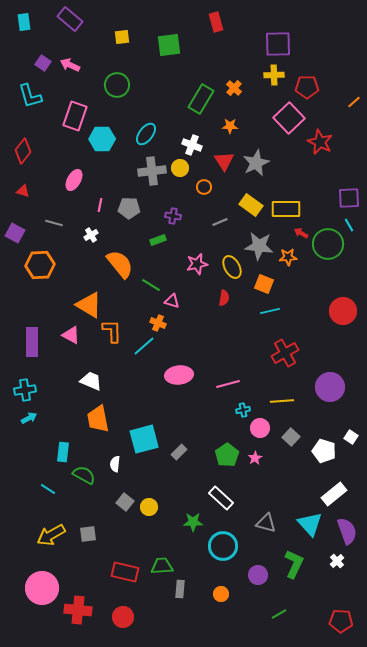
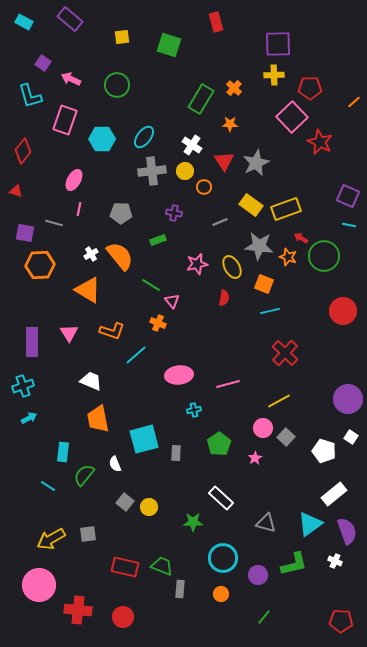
cyan rectangle at (24, 22): rotated 54 degrees counterclockwise
green square at (169, 45): rotated 25 degrees clockwise
pink arrow at (70, 65): moved 1 px right, 14 px down
red pentagon at (307, 87): moved 3 px right, 1 px down
pink rectangle at (75, 116): moved 10 px left, 4 px down
pink square at (289, 118): moved 3 px right, 1 px up
orange star at (230, 126): moved 2 px up
cyan ellipse at (146, 134): moved 2 px left, 3 px down
white cross at (192, 145): rotated 12 degrees clockwise
yellow circle at (180, 168): moved 5 px right, 3 px down
red triangle at (23, 191): moved 7 px left
purple square at (349, 198): moved 1 px left, 2 px up; rotated 25 degrees clockwise
pink line at (100, 205): moved 21 px left, 4 px down
gray pentagon at (129, 208): moved 8 px left, 5 px down
yellow rectangle at (286, 209): rotated 20 degrees counterclockwise
purple cross at (173, 216): moved 1 px right, 3 px up
cyan line at (349, 225): rotated 48 degrees counterclockwise
purple square at (15, 233): moved 10 px right; rotated 18 degrees counterclockwise
red arrow at (301, 233): moved 5 px down
white cross at (91, 235): moved 19 px down
green circle at (328, 244): moved 4 px left, 12 px down
orange star at (288, 257): rotated 24 degrees clockwise
orange semicircle at (120, 264): moved 8 px up
pink triangle at (172, 301): rotated 35 degrees clockwise
orange triangle at (89, 305): moved 1 px left, 15 px up
orange L-shape at (112, 331): rotated 110 degrees clockwise
pink triangle at (71, 335): moved 2 px left, 2 px up; rotated 30 degrees clockwise
cyan line at (144, 346): moved 8 px left, 9 px down
red cross at (285, 353): rotated 16 degrees counterclockwise
purple circle at (330, 387): moved 18 px right, 12 px down
cyan cross at (25, 390): moved 2 px left, 4 px up; rotated 10 degrees counterclockwise
yellow line at (282, 401): moved 3 px left; rotated 25 degrees counterclockwise
cyan cross at (243, 410): moved 49 px left
pink circle at (260, 428): moved 3 px right
gray square at (291, 437): moved 5 px left
gray rectangle at (179, 452): moved 3 px left, 1 px down; rotated 42 degrees counterclockwise
green pentagon at (227, 455): moved 8 px left, 11 px up
white semicircle at (115, 464): rotated 28 degrees counterclockwise
green semicircle at (84, 475): rotated 80 degrees counterclockwise
cyan line at (48, 489): moved 3 px up
cyan triangle at (310, 524): rotated 36 degrees clockwise
yellow arrow at (51, 535): moved 4 px down
cyan circle at (223, 546): moved 12 px down
white cross at (337, 561): moved 2 px left; rotated 24 degrees counterclockwise
green L-shape at (294, 564): rotated 52 degrees clockwise
green trapezoid at (162, 566): rotated 25 degrees clockwise
red rectangle at (125, 572): moved 5 px up
pink circle at (42, 588): moved 3 px left, 3 px up
green line at (279, 614): moved 15 px left, 3 px down; rotated 21 degrees counterclockwise
